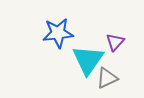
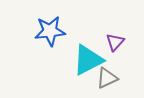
blue star: moved 8 px left, 2 px up
cyan triangle: rotated 28 degrees clockwise
